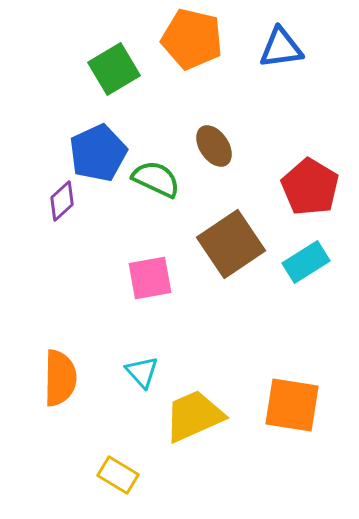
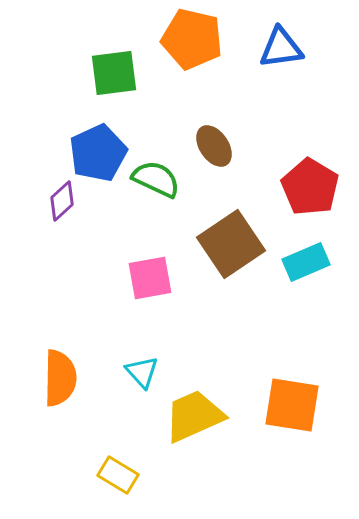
green square: moved 4 px down; rotated 24 degrees clockwise
cyan rectangle: rotated 9 degrees clockwise
